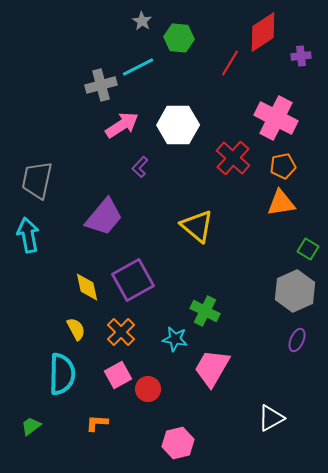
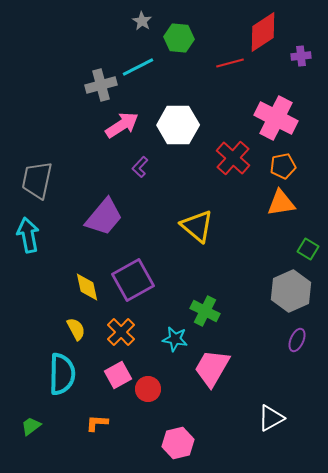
red line: rotated 44 degrees clockwise
gray hexagon: moved 4 px left
